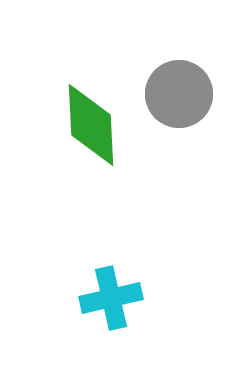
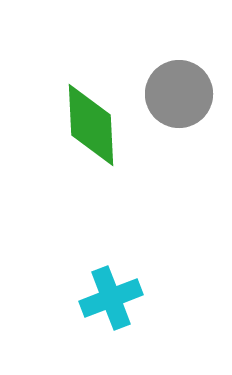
cyan cross: rotated 8 degrees counterclockwise
